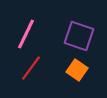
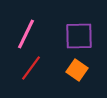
purple square: rotated 20 degrees counterclockwise
